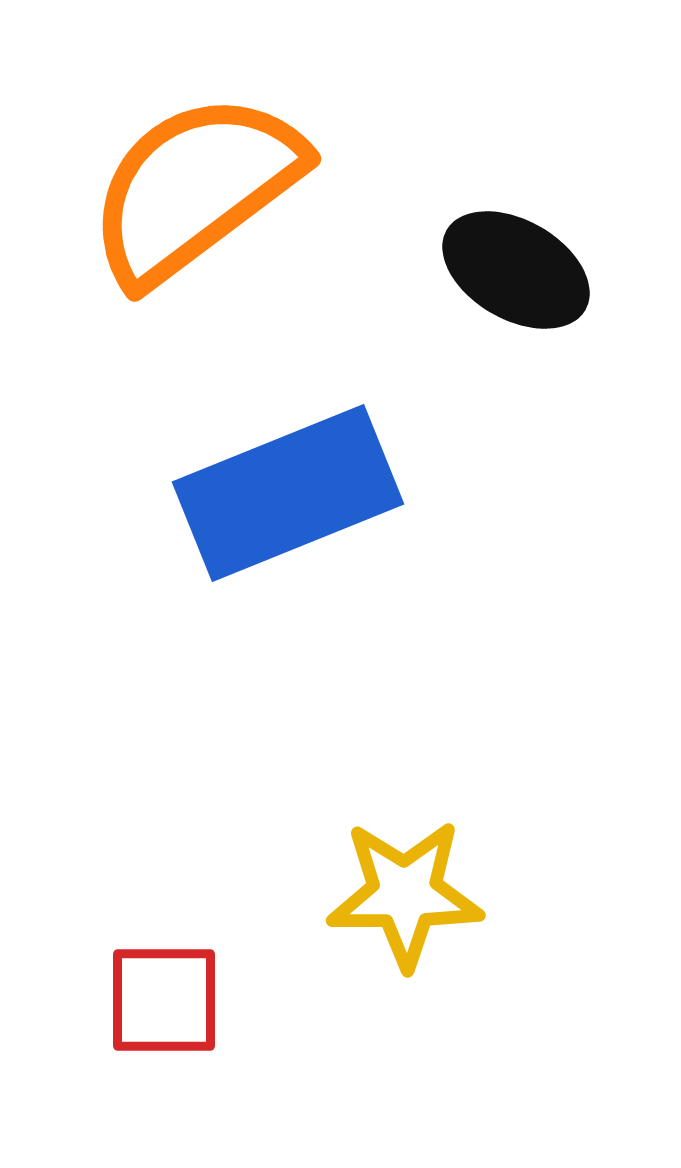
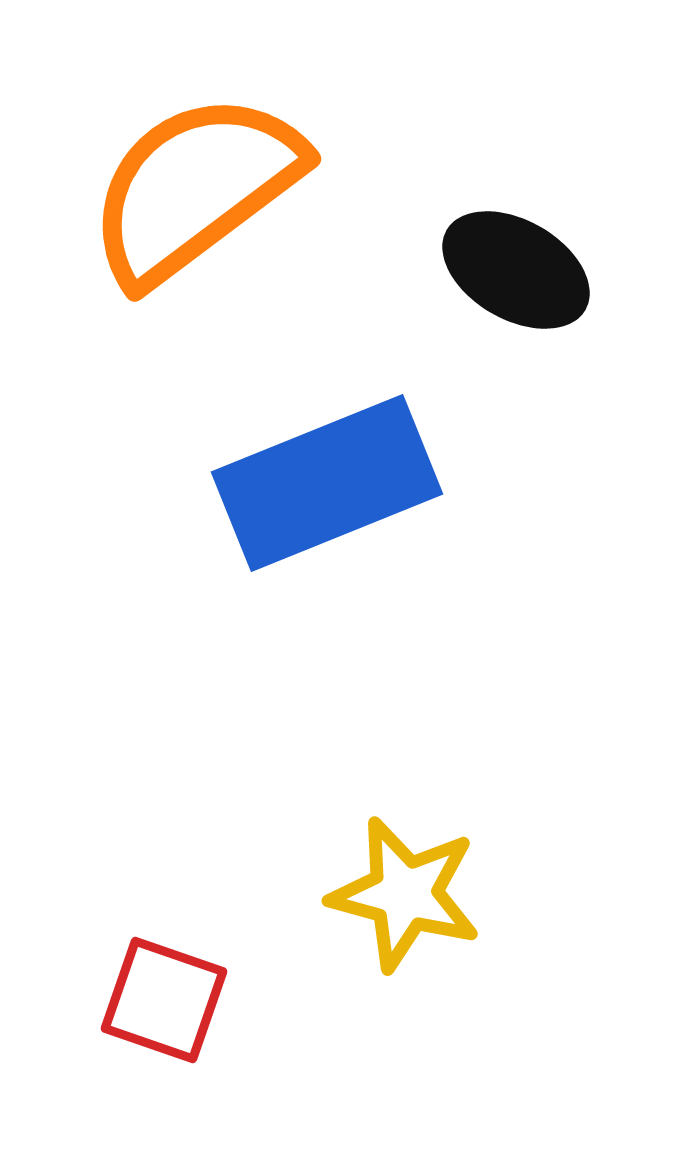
blue rectangle: moved 39 px right, 10 px up
yellow star: rotated 15 degrees clockwise
red square: rotated 19 degrees clockwise
